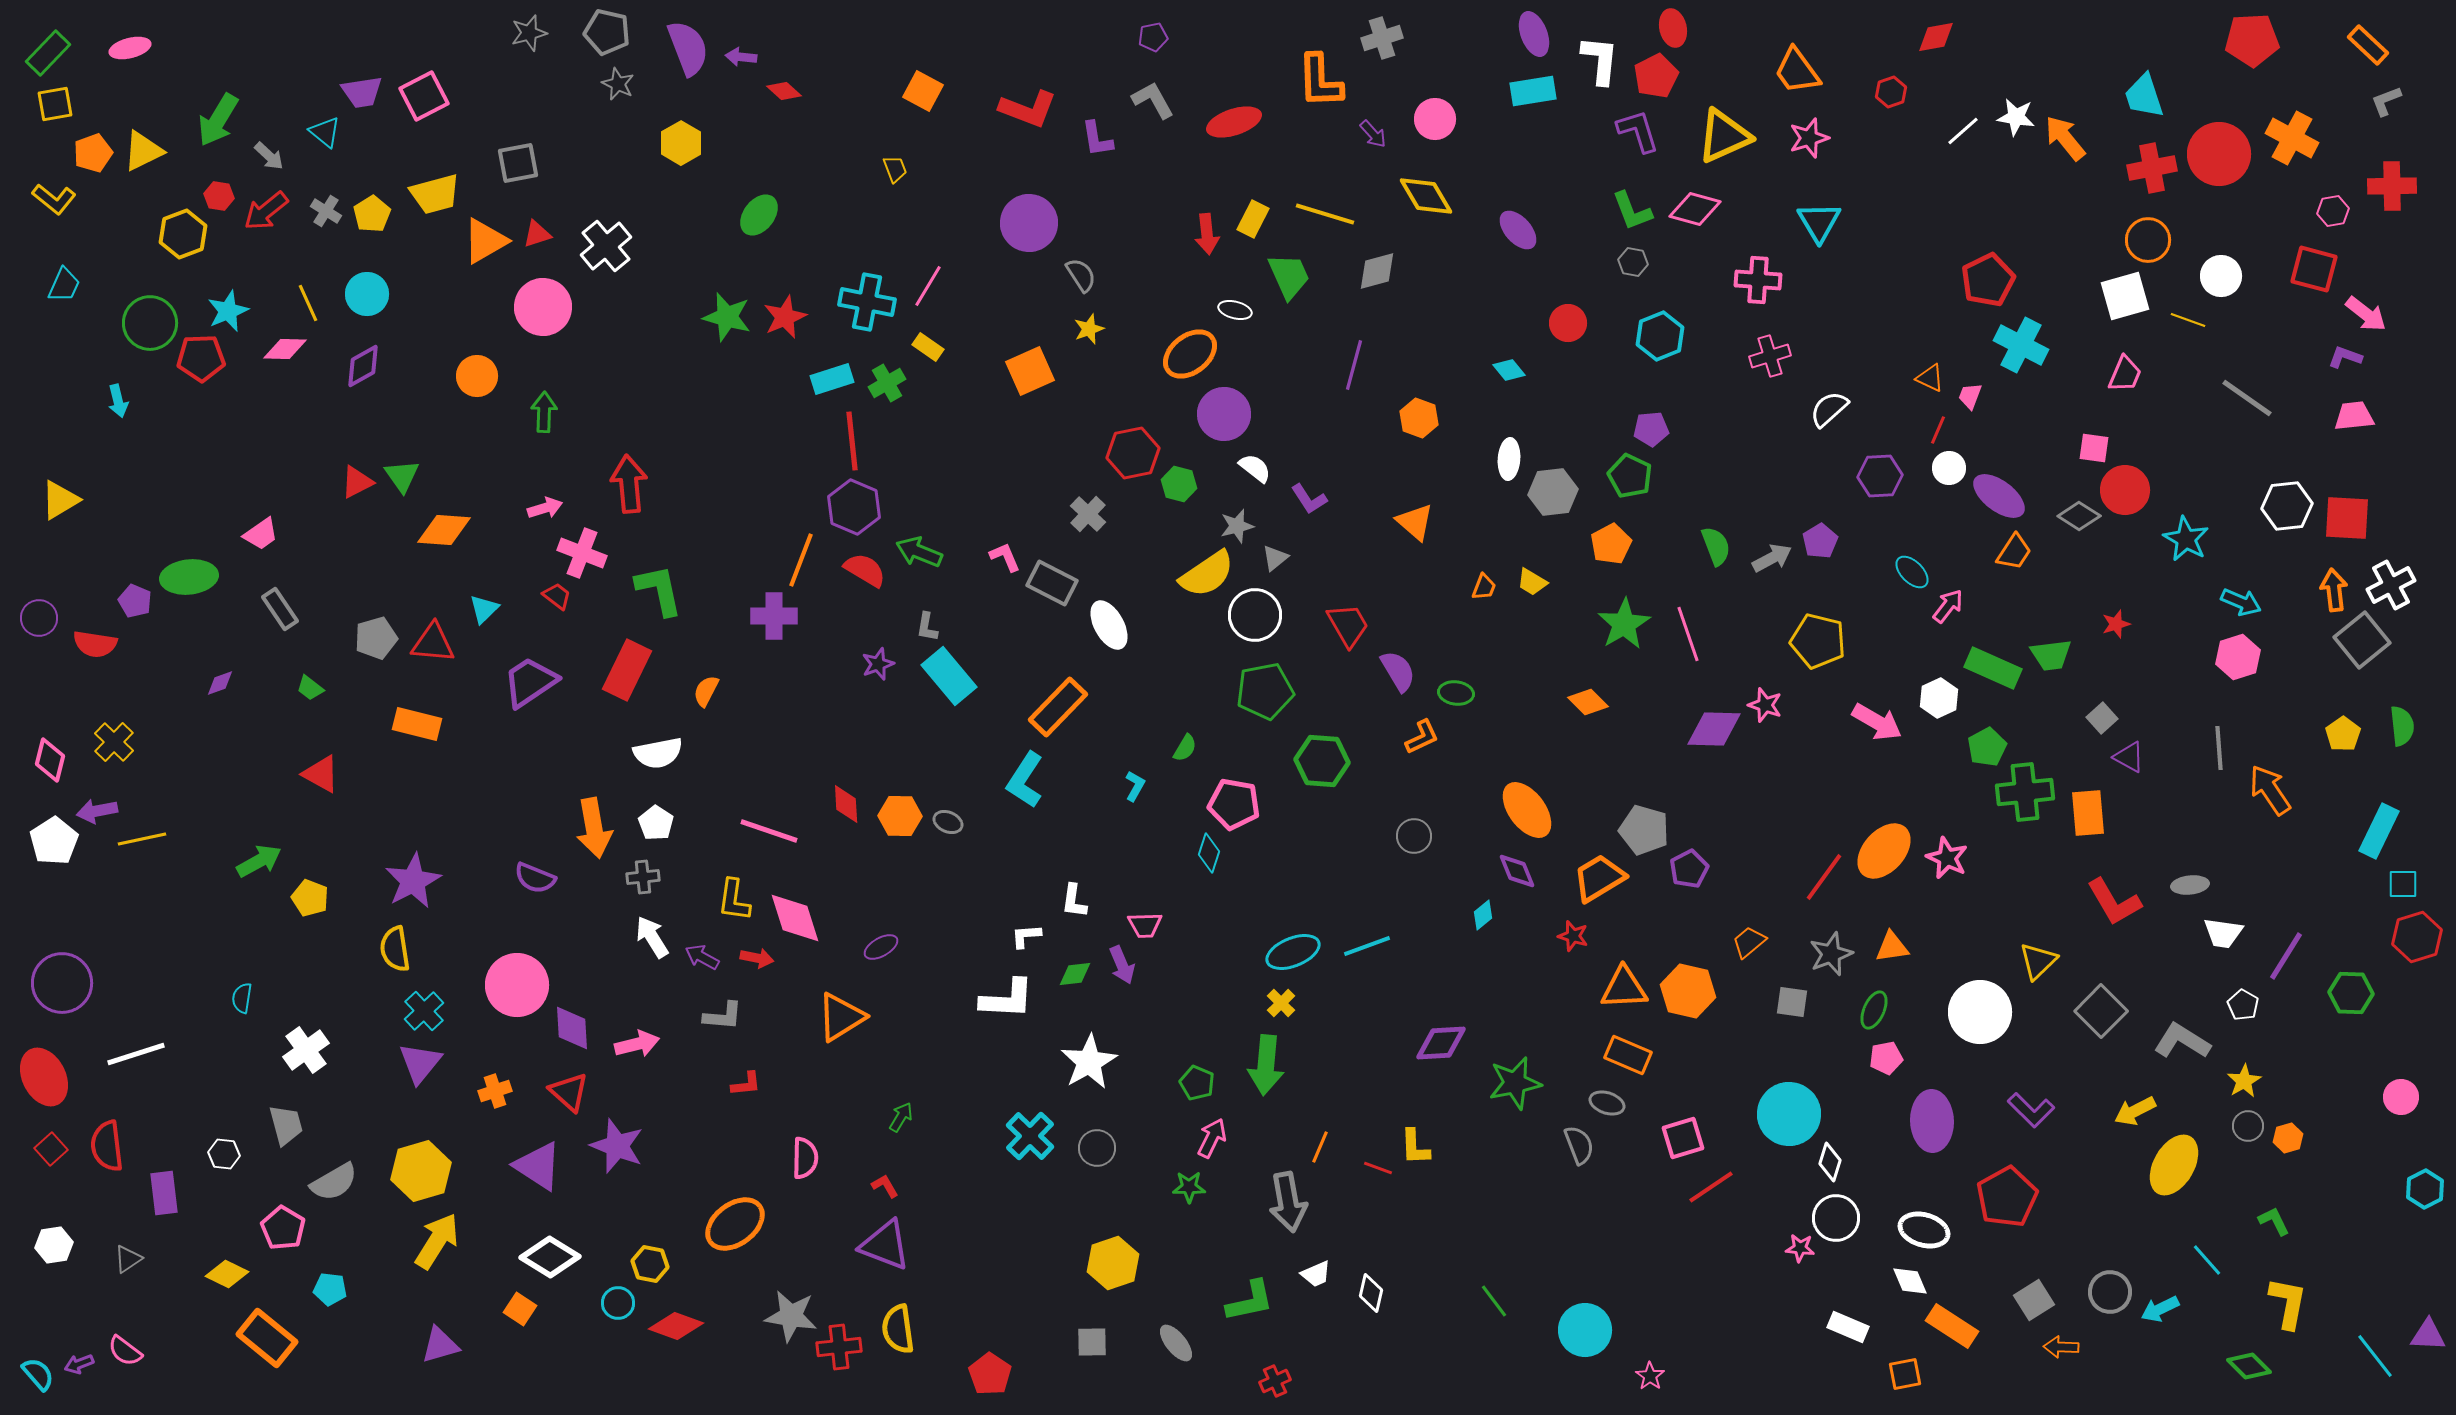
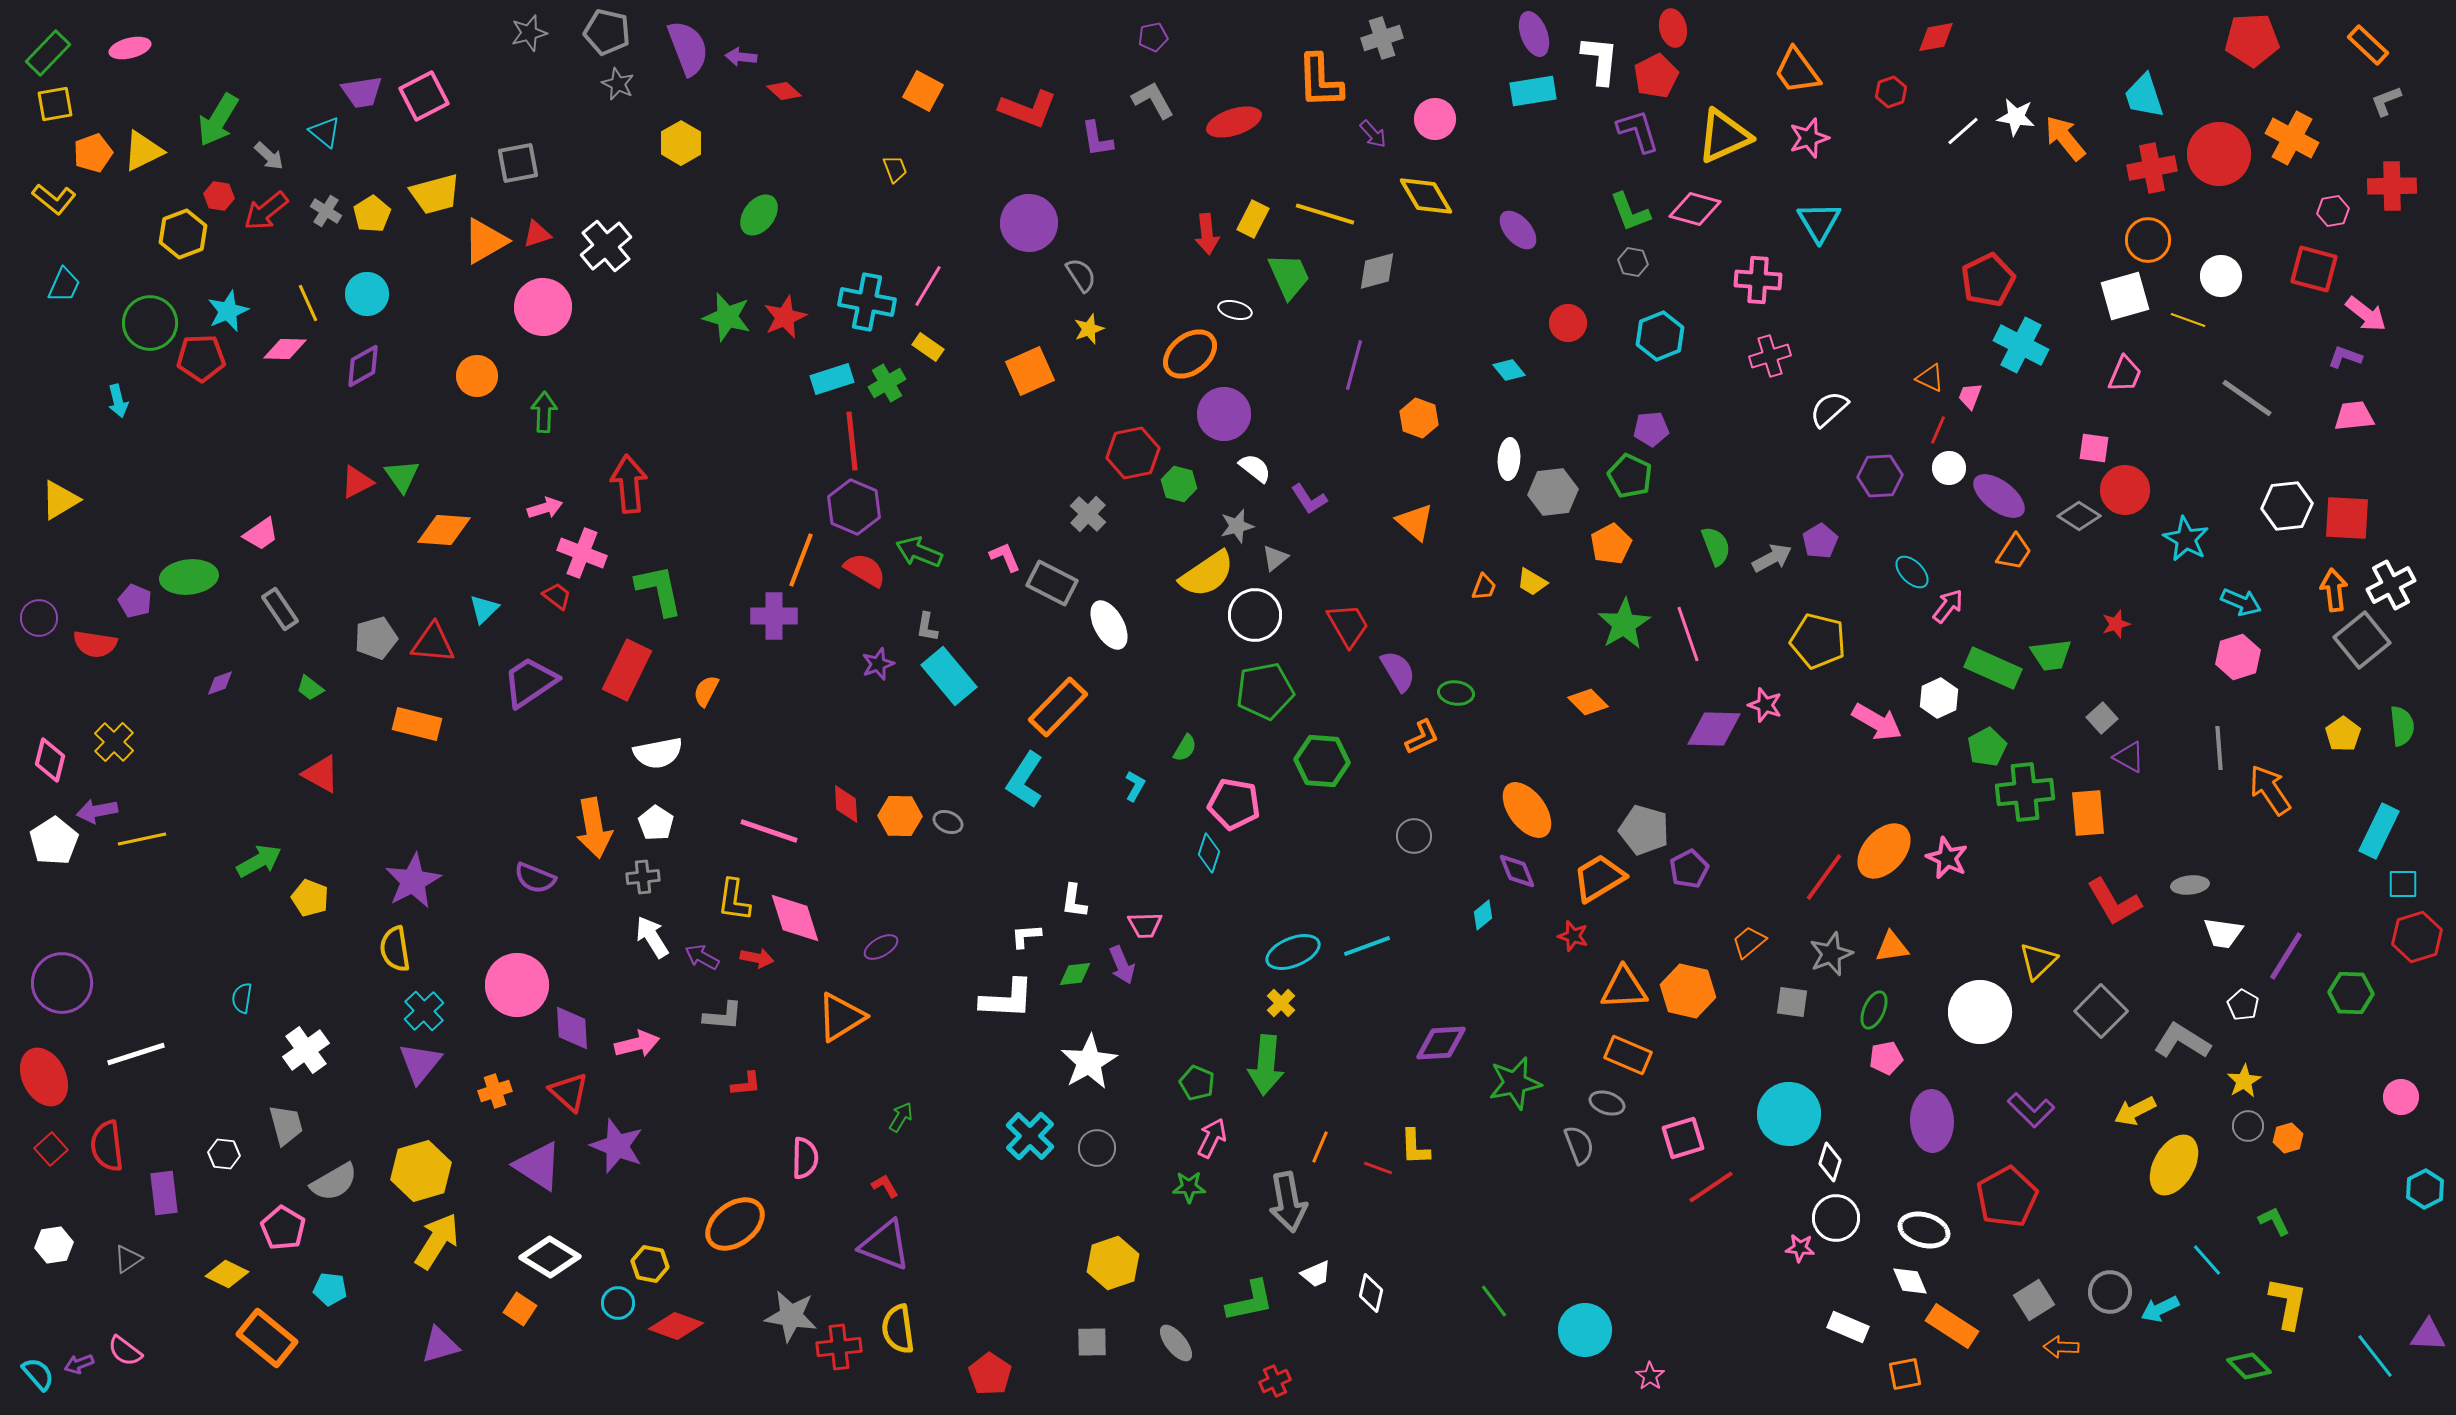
green L-shape at (1632, 211): moved 2 px left, 1 px down
